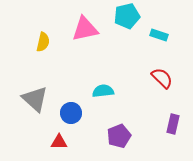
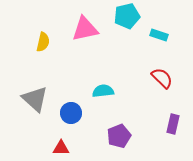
red triangle: moved 2 px right, 6 px down
